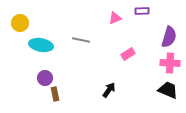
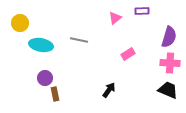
pink triangle: rotated 16 degrees counterclockwise
gray line: moved 2 px left
